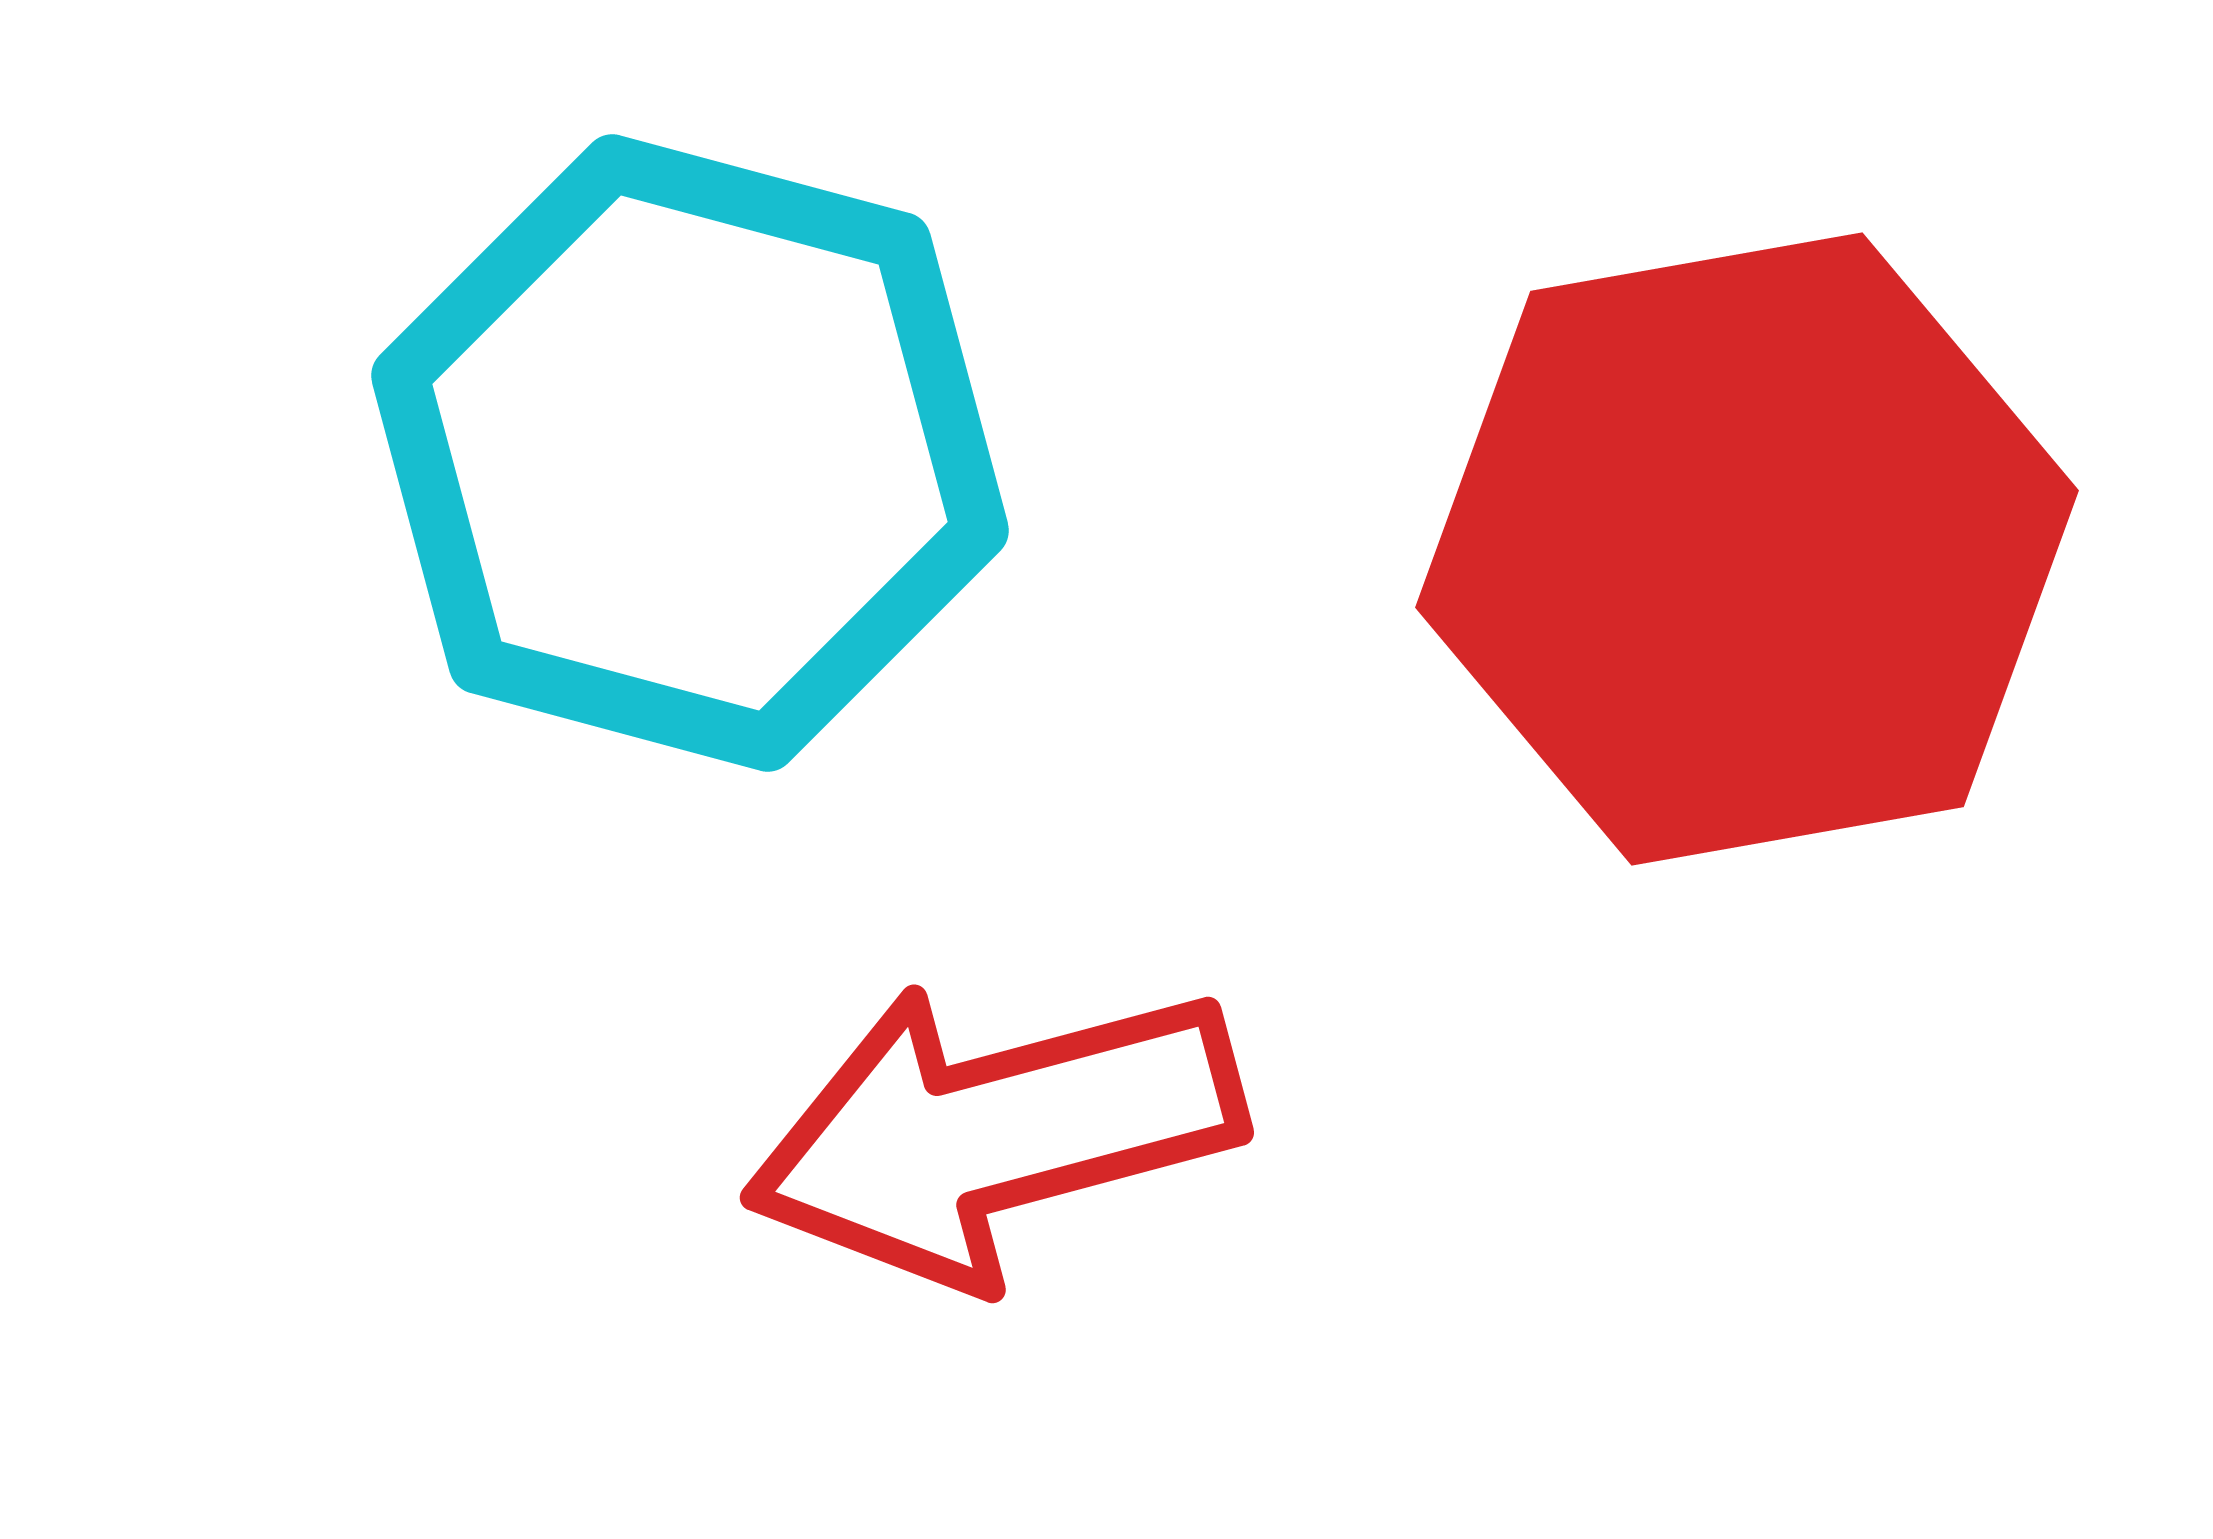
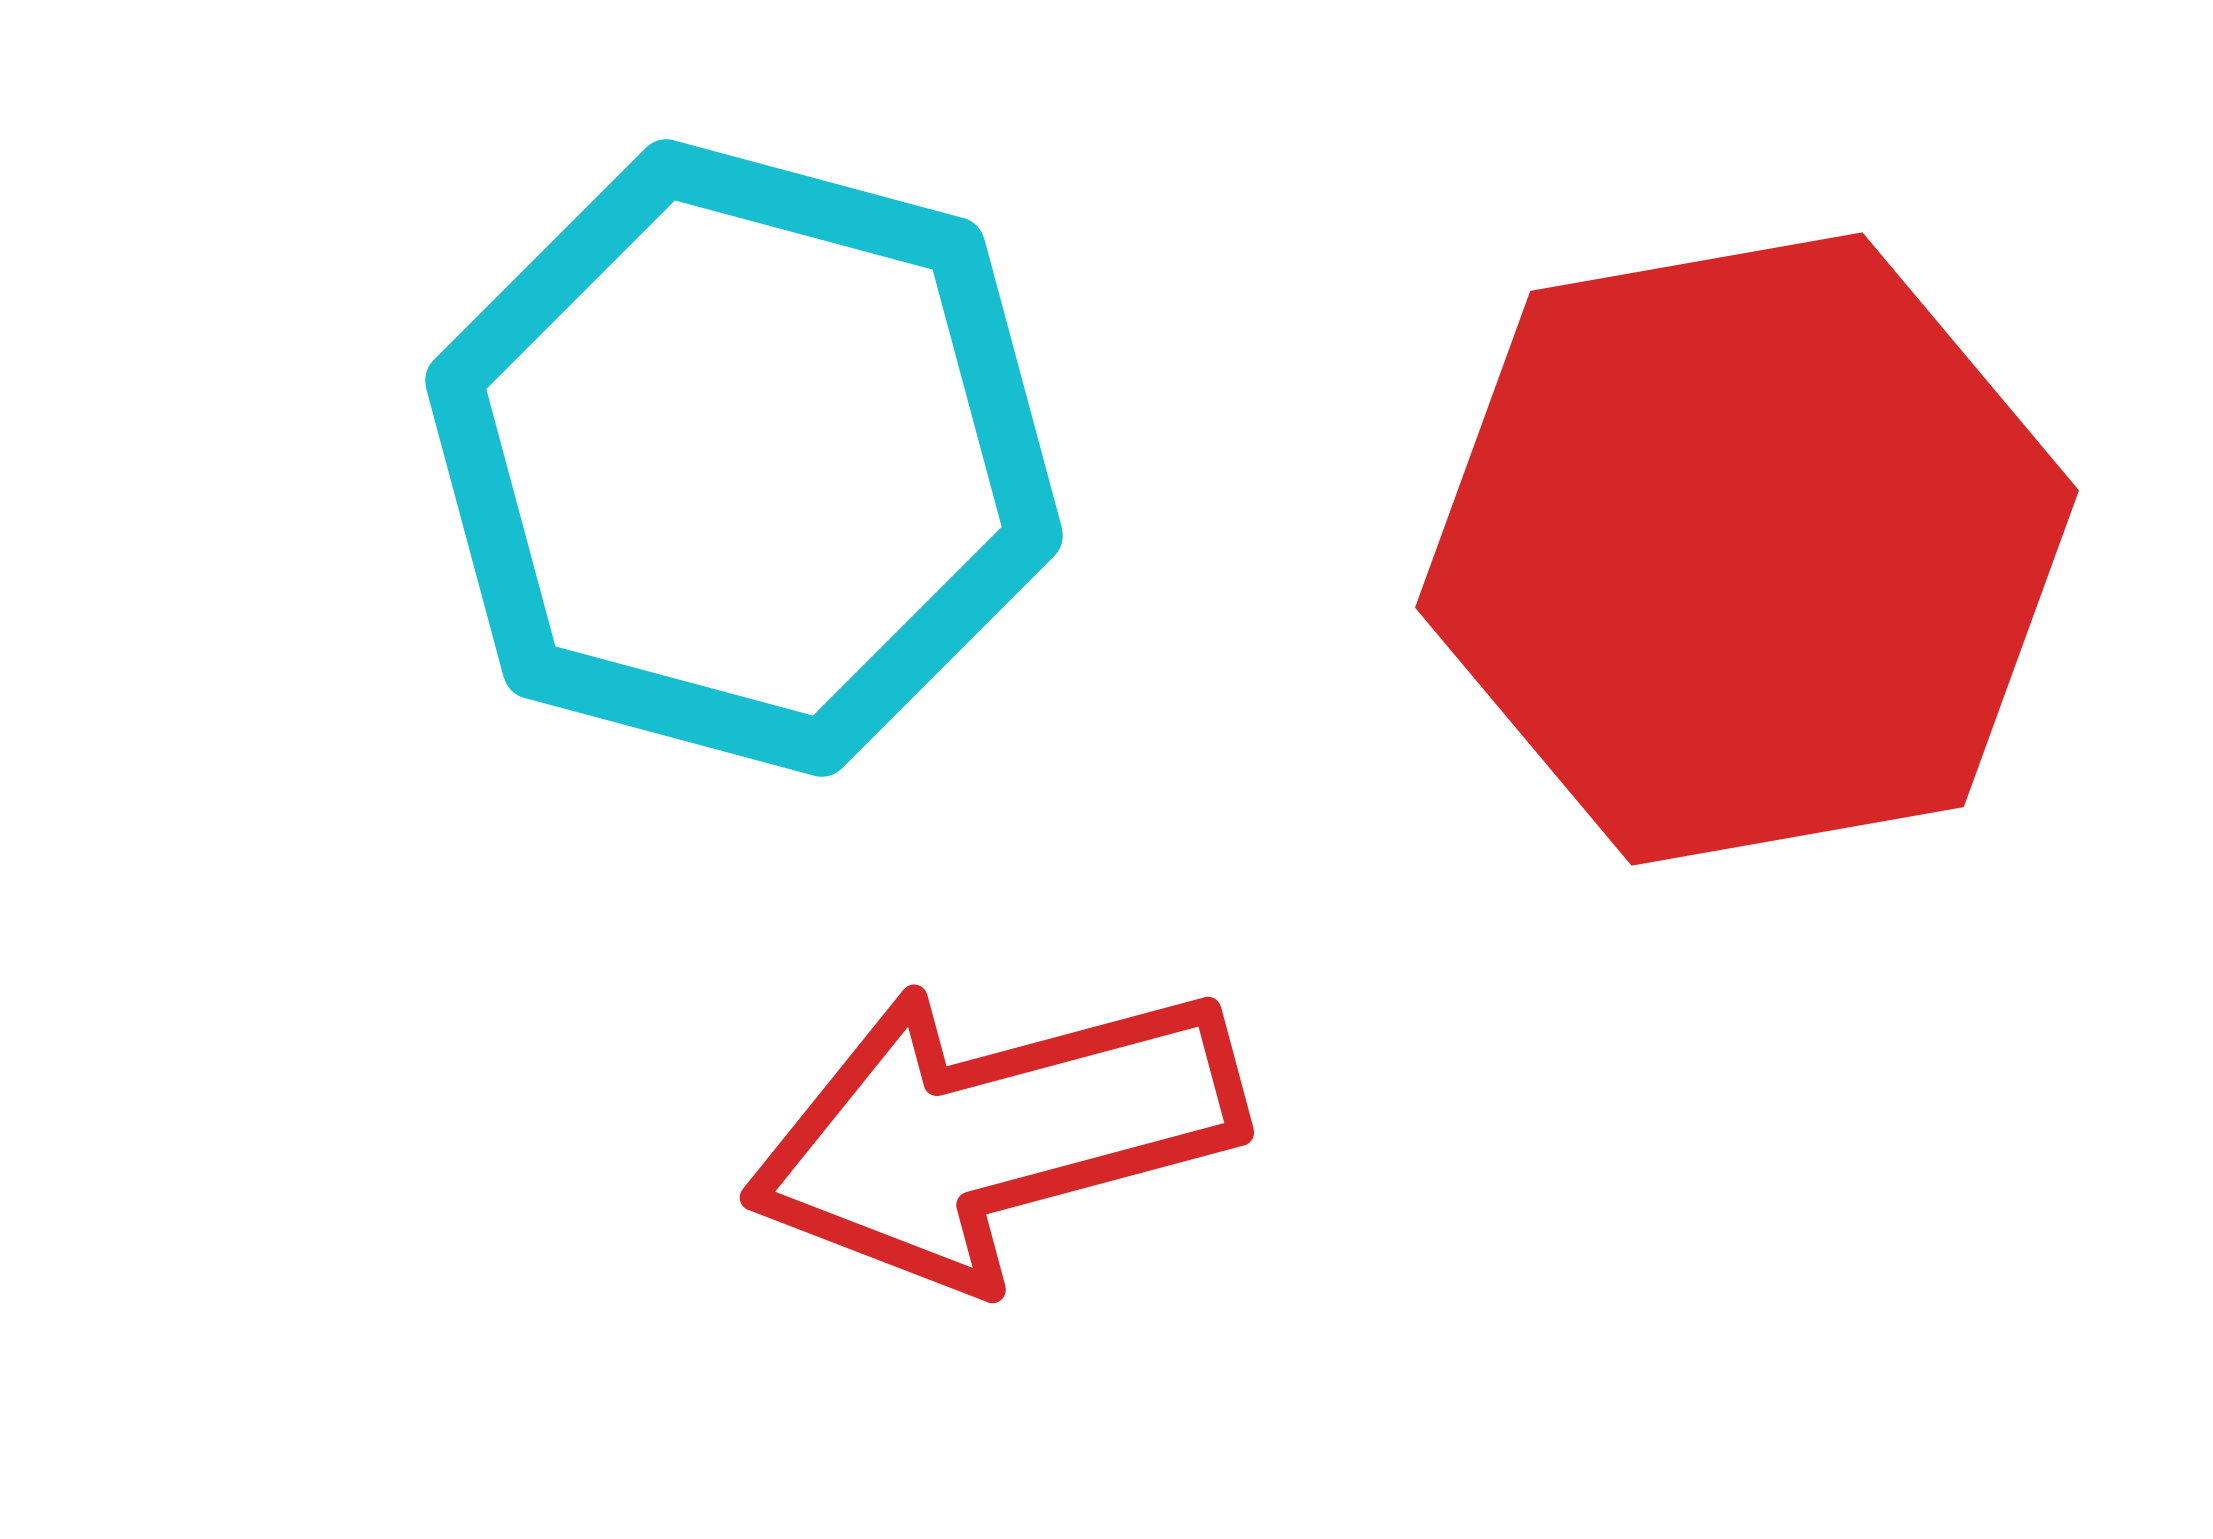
cyan hexagon: moved 54 px right, 5 px down
